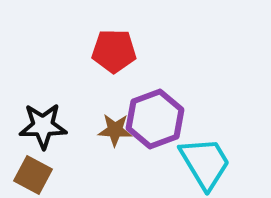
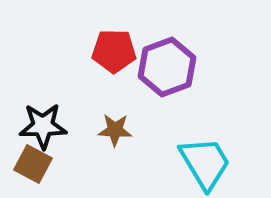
purple hexagon: moved 12 px right, 52 px up
brown square: moved 11 px up
